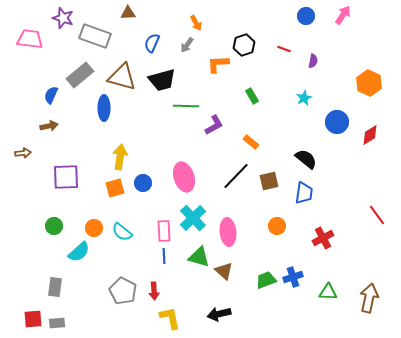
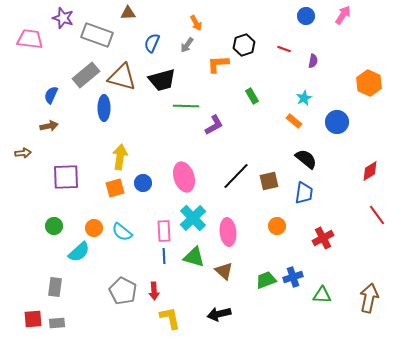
gray rectangle at (95, 36): moved 2 px right, 1 px up
gray rectangle at (80, 75): moved 6 px right
red diamond at (370, 135): moved 36 px down
orange rectangle at (251, 142): moved 43 px right, 21 px up
green triangle at (199, 257): moved 5 px left
green triangle at (328, 292): moved 6 px left, 3 px down
